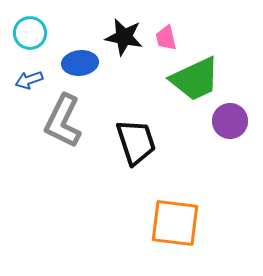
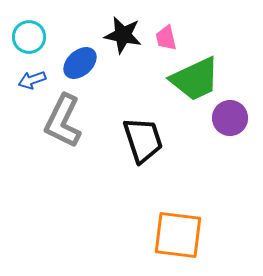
cyan circle: moved 1 px left, 4 px down
black star: moved 1 px left, 2 px up
blue ellipse: rotated 36 degrees counterclockwise
blue arrow: moved 3 px right
purple circle: moved 3 px up
black trapezoid: moved 7 px right, 2 px up
orange square: moved 3 px right, 12 px down
